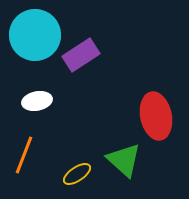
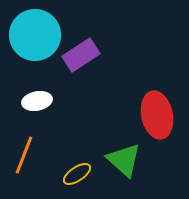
red ellipse: moved 1 px right, 1 px up
